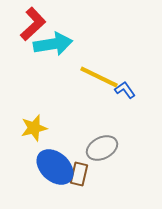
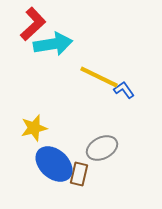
blue L-shape: moved 1 px left
blue ellipse: moved 1 px left, 3 px up
